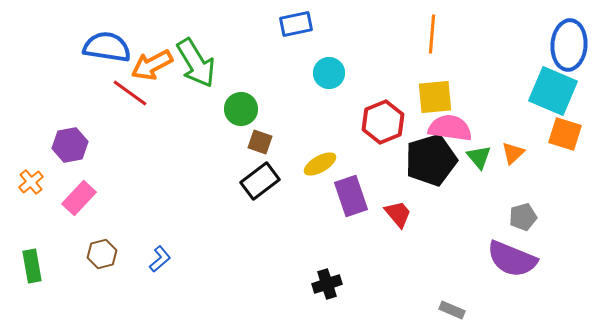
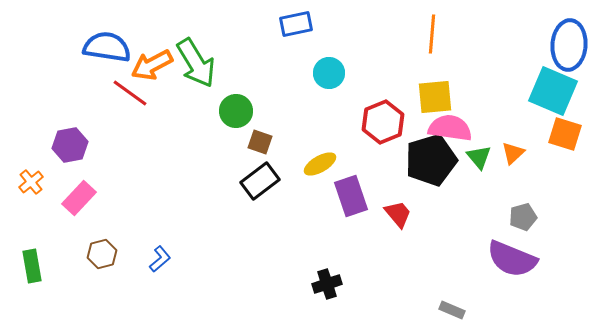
green circle: moved 5 px left, 2 px down
